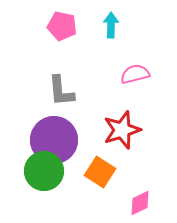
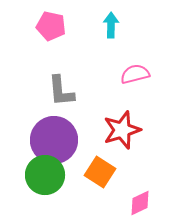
pink pentagon: moved 11 px left
green circle: moved 1 px right, 4 px down
